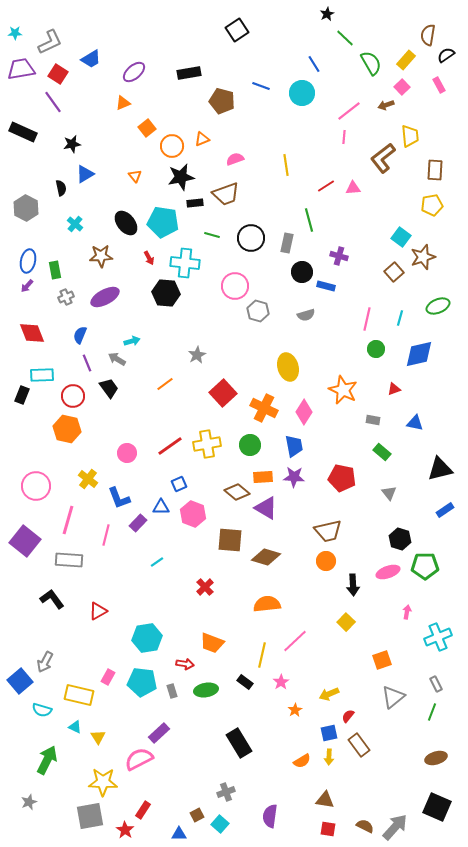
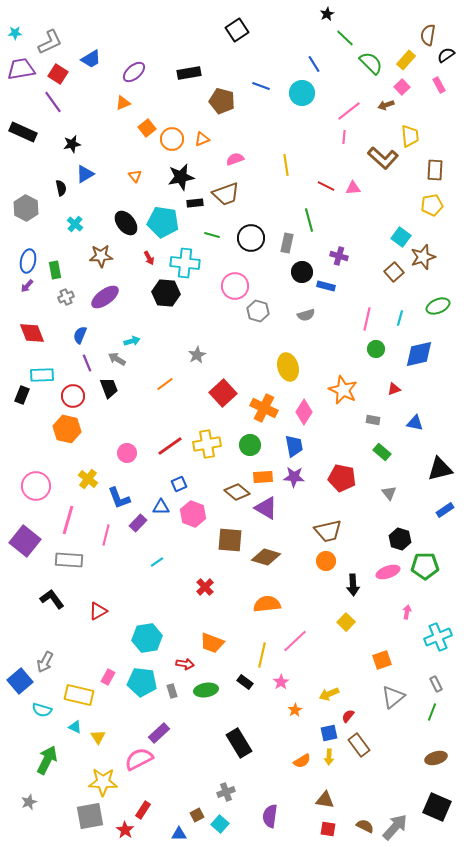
green semicircle at (371, 63): rotated 15 degrees counterclockwise
orange circle at (172, 146): moved 7 px up
brown L-shape at (383, 158): rotated 100 degrees counterclockwise
red line at (326, 186): rotated 60 degrees clockwise
purple ellipse at (105, 297): rotated 8 degrees counterclockwise
black trapezoid at (109, 388): rotated 15 degrees clockwise
